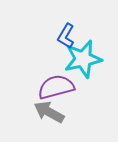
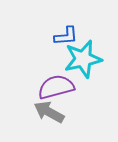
blue L-shape: rotated 125 degrees counterclockwise
